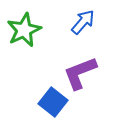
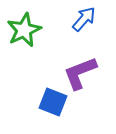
blue arrow: moved 1 px right, 3 px up
blue square: rotated 16 degrees counterclockwise
